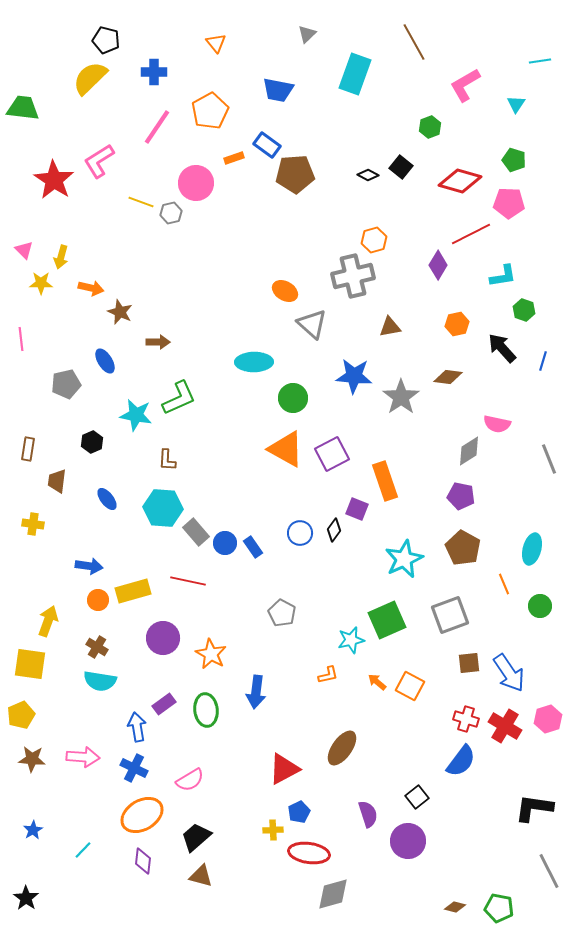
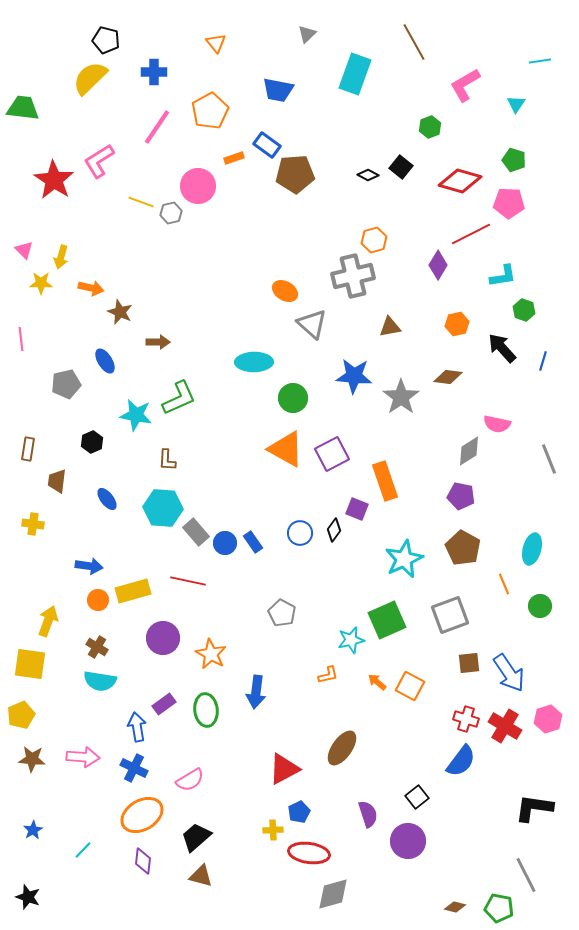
pink circle at (196, 183): moved 2 px right, 3 px down
blue rectangle at (253, 547): moved 5 px up
gray line at (549, 871): moved 23 px left, 4 px down
black star at (26, 898): moved 2 px right, 1 px up; rotated 15 degrees counterclockwise
